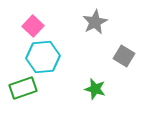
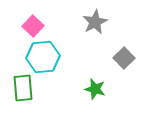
gray square: moved 2 px down; rotated 15 degrees clockwise
green rectangle: rotated 76 degrees counterclockwise
